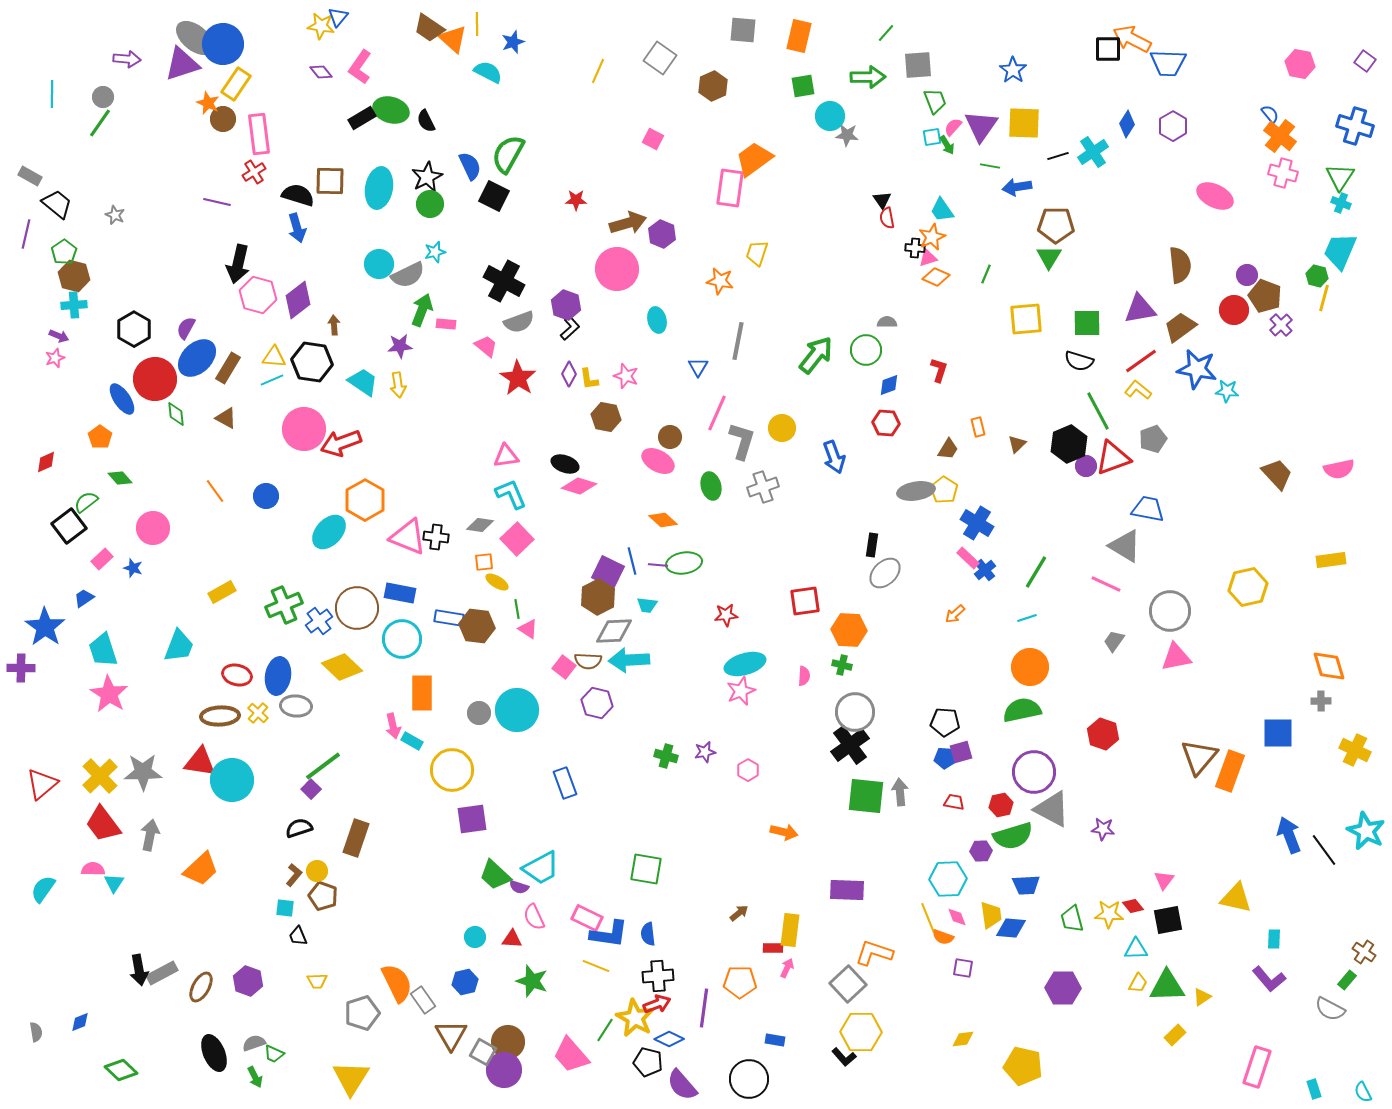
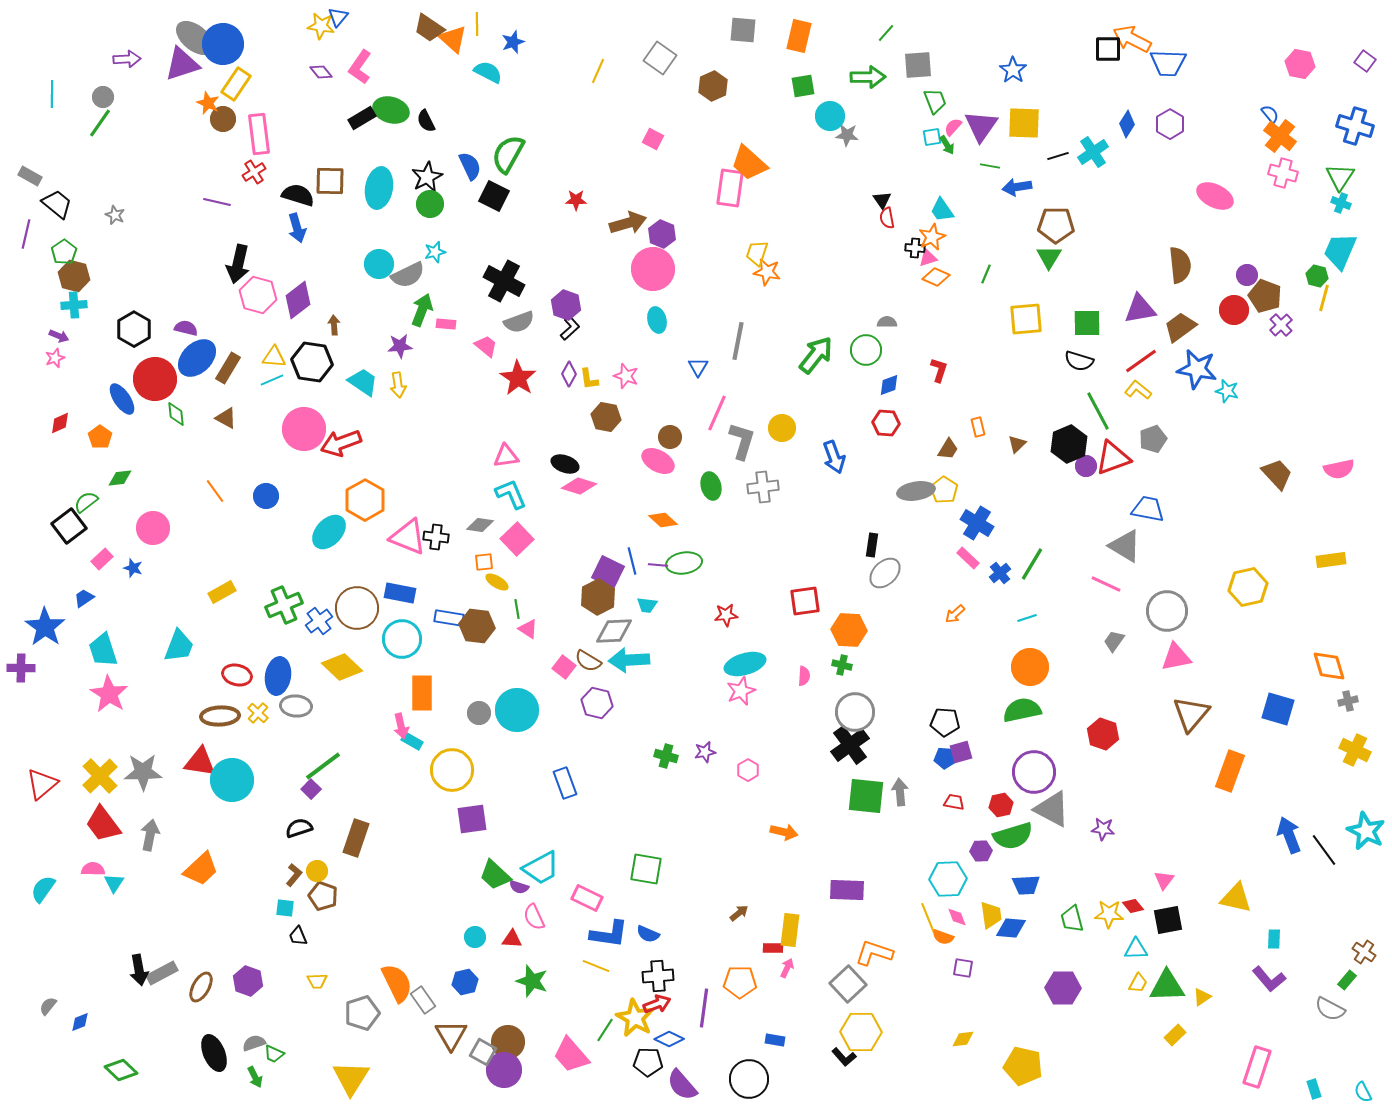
purple arrow at (127, 59): rotated 8 degrees counterclockwise
purple hexagon at (1173, 126): moved 3 px left, 2 px up
orange trapezoid at (754, 159): moved 5 px left, 4 px down; rotated 102 degrees counterclockwise
pink circle at (617, 269): moved 36 px right
orange star at (720, 281): moved 47 px right, 9 px up
purple semicircle at (186, 328): rotated 75 degrees clockwise
cyan star at (1227, 391): rotated 10 degrees clockwise
red diamond at (46, 462): moved 14 px right, 39 px up
green diamond at (120, 478): rotated 55 degrees counterclockwise
gray cross at (763, 487): rotated 12 degrees clockwise
blue cross at (985, 570): moved 15 px right, 3 px down
green line at (1036, 572): moved 4 px left, 8 px up
gray circle at (1170, 611): moved 3 px left
brown semicircle at (588, 661): rotated 28 degrees clockwise
gray cross at (1321, 701): moved 27 px right; rotated 12 degrees counterclockwise
pink arrow at (393, 726): moved 8 px right
blue square at (1278, 733): moved 24 px up; rotated 16 degrees clockwise
brown triangle at (1199, 757): moved 8 px left, 43 px up
pink rectangle at (587, 918): moved 20 px up
blue semicircle at (648, 934): rotated 60 degrees counterclockwise
gray semicircle at (36, 1032): moved 12 px right, 26 px up; rotated 132 degrees counterclockwise
black pentagon at (648, 1062): rotated 12 degrees counterclockwise
